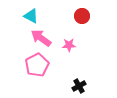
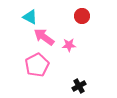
cyan triangle: moved 1 px left, 1 px down
pink arrow: moved 3 px right, 1 px up
